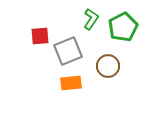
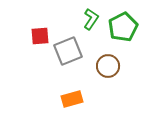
orange rectangle: moved 1 px right, 16 px down; rotated 10 degrees counterclockwise
